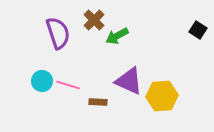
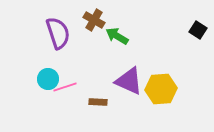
brown cross: rotated 15 degrees counterclockwise
green arrow: rotated 60 degrees clockwise
cyan circle: moved 6 px right, 2 px up
pink line: moved 3 px left, 2 px down; rotated 35 degrees counterclockwise
yellow hexagon: moved 1 px left, 7 px up
